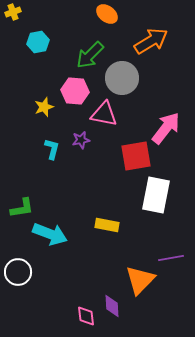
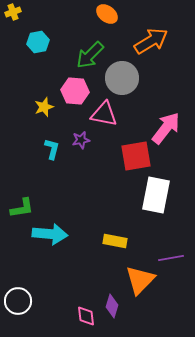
yellow rectangle: moved 8 px right, 16 px down
cyan arrow: rotated 16 degrees counterclockwise
white circle: moved 29 px down
purple diamond: rotated 20 degrees clockwise
